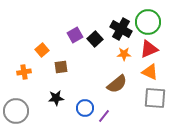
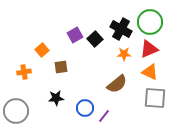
green circle: moved 2 px right
